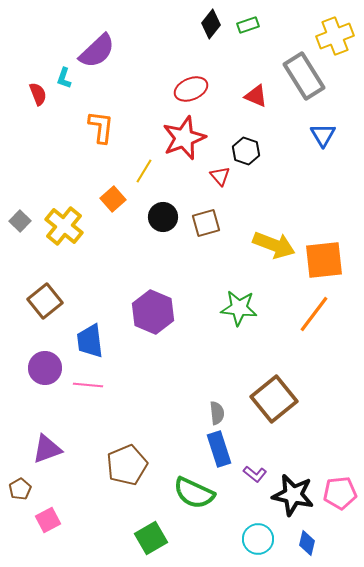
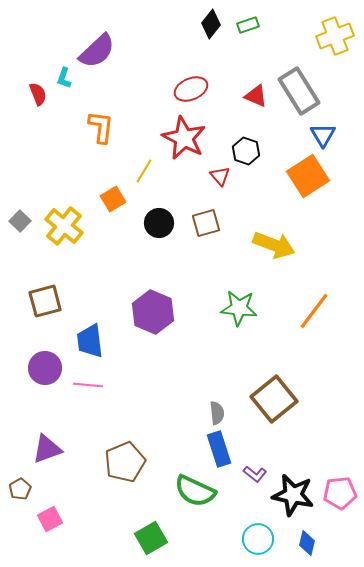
gray rectangle at (304, 76): moved 5 px left, 15 px down
red star at (184, 138): rotated 24 degrees counterclockwise
orange square at (113, 199): rotated 10 degrees clockwise
black circle at (163, 217): moved 4 px left, 6 px down
orange square at (324, 260): moved 16 px left, 84 px up; rotated 27 degrees counterclockwise
brown square at (45, 301): rotated 24 degrees clockwise
orange line at (314, 314): moved 3 px up
brown pentagon at (127, 465): moved 2 px left, 3 px up
green semicircle at (194, 493): moved 1 px right, 2 px up
pink square at (48, 520): moved 2 px right, 1 px up
